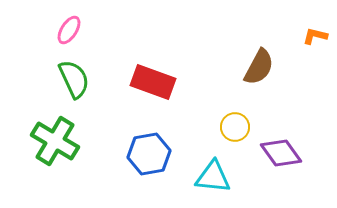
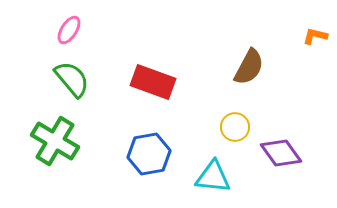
brown semicircle: moved 10 px left
green semicircle: moved 2 px left; rotated 15 degrees counterclockwise
